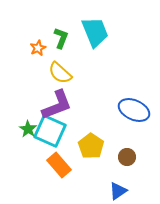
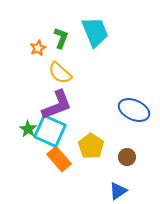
orange rectangle: moved 6 px up
